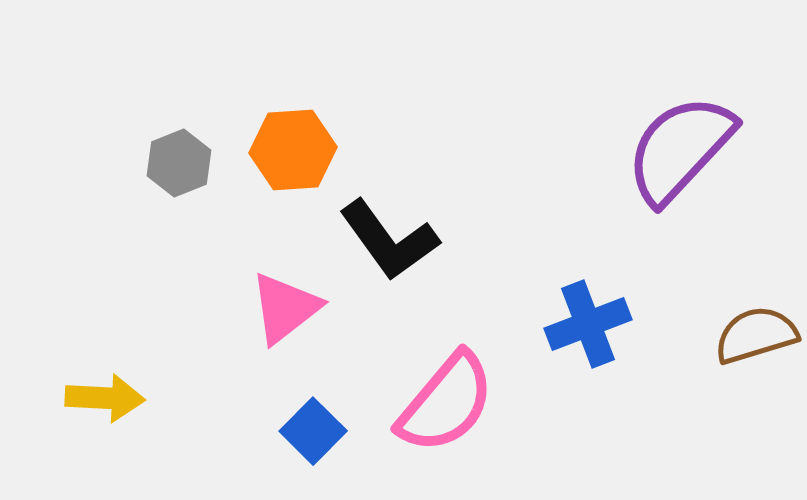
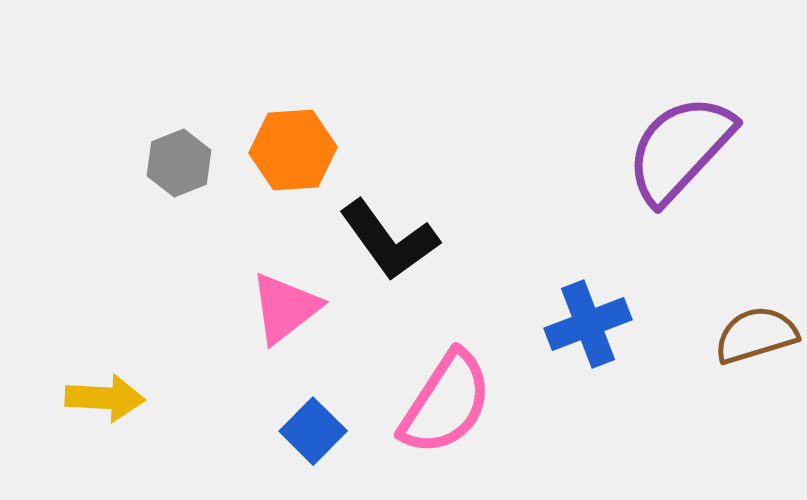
pink semicircle: rotated 7 degrees counterclockwise
